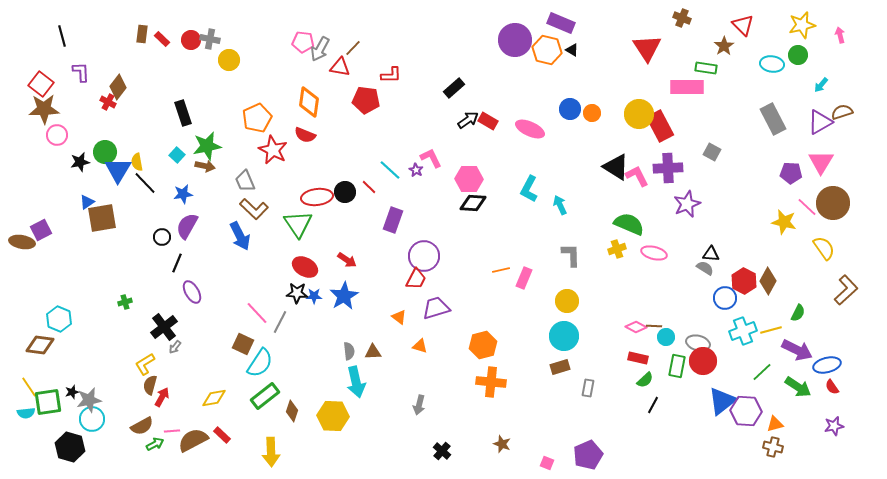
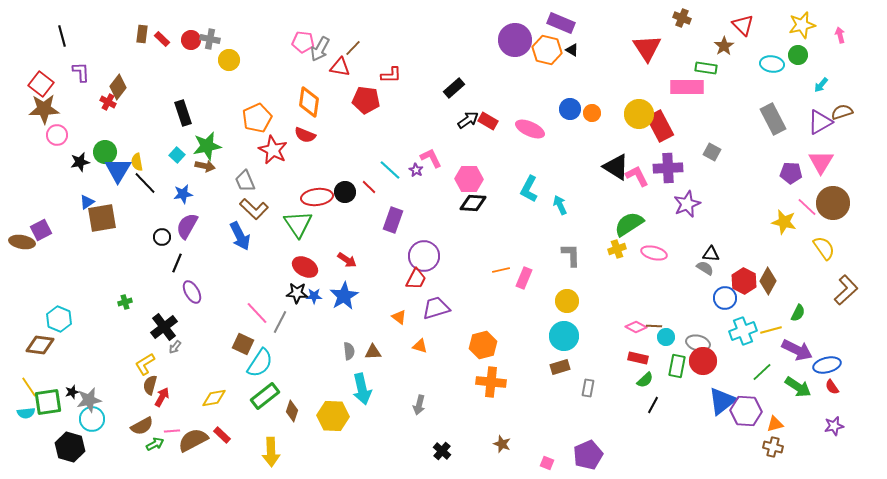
green semicircle at (629, 224): rotated 56 degrees counterclockwise
cyan arrow at (356, 382): moved 6 px right, 7 px down
